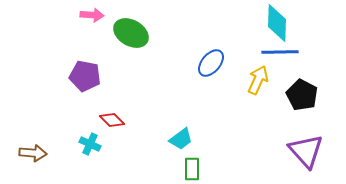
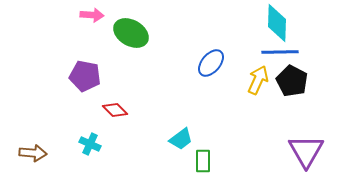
black pentagon: moved 10 px left, 14 px up
red diamond: moved 3 px right, 10 px up
purple triangle: rotated 12 degrees clockwise
green rectangle: moved 11 px right, 8 px up
